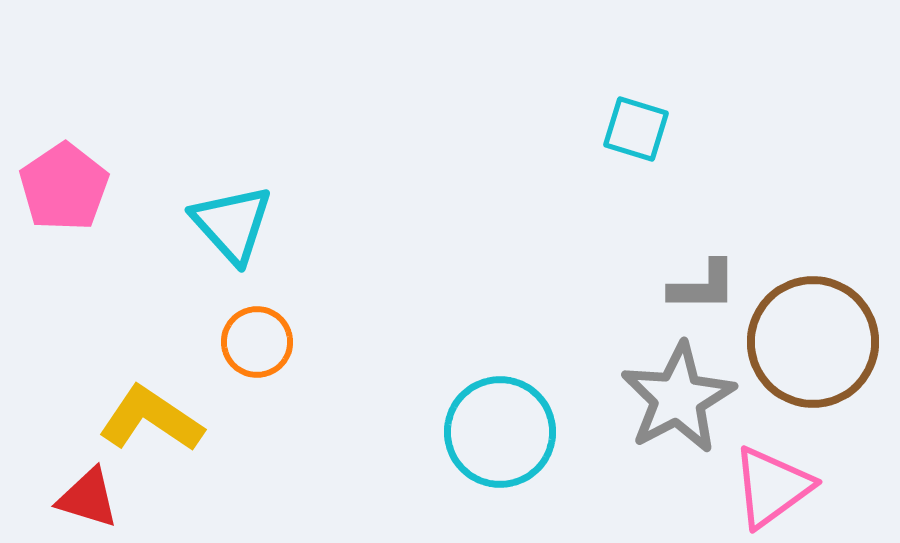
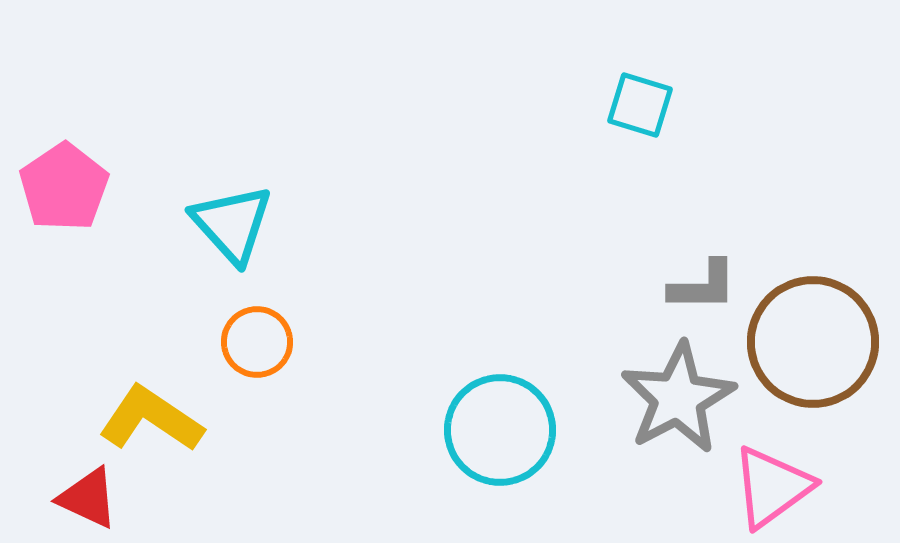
cyan square: moved 4 px right, 24 px up
cyan circle: moved 2 px up
red triangle: rotated 8 degrees clockwise
